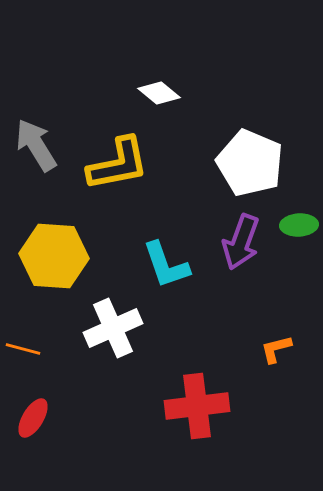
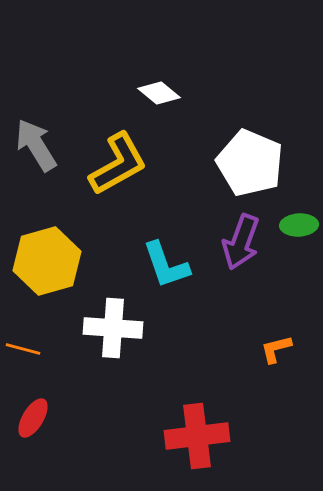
yellow L-shape: rotated 18 degrees counterclockwise
yellow hexagon: moved 7 px left, 5 px down; rotated 20 degrees counterclockwise
white cross: rotated 28 degrees clockwise
red cross: moved 30 px down
